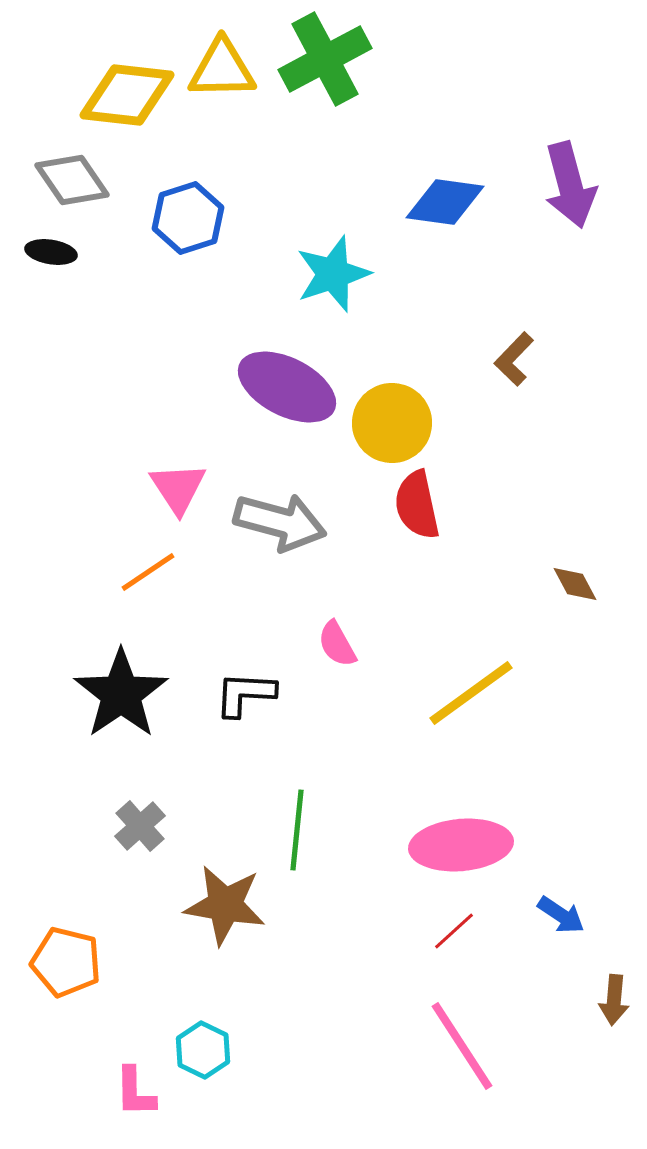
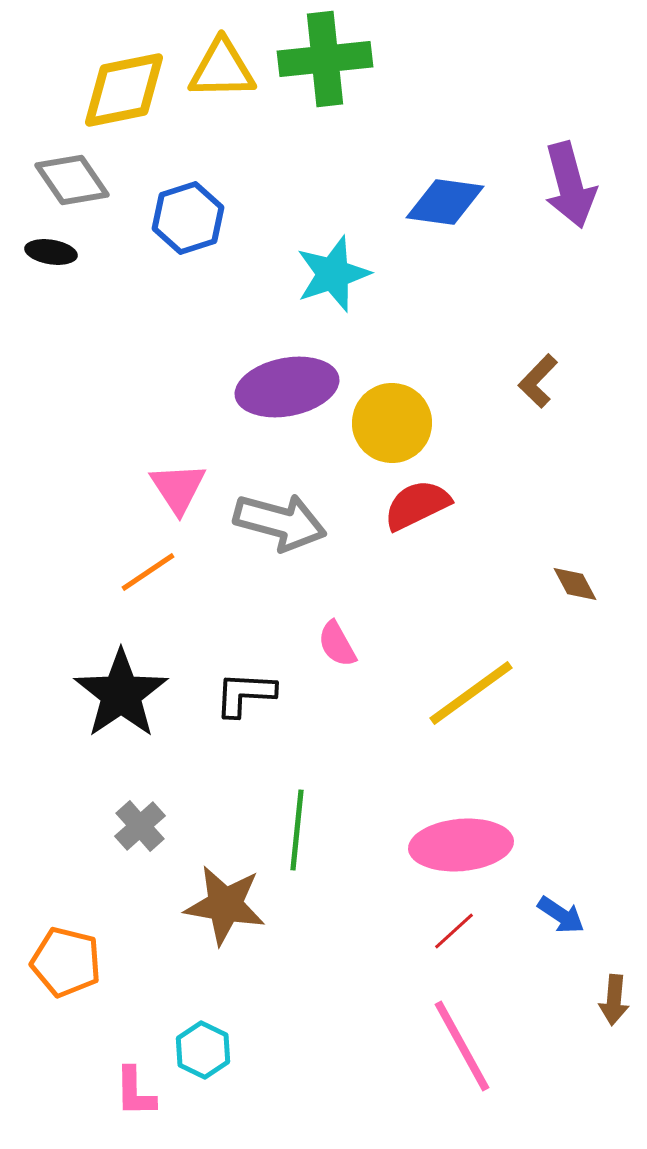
green cross: rotated 22 degrees clockwise
yellow diamond: moved 3 px left, 5 px up; rotated 18 degrees counterclockwise
brown L-shape: moved 24 px right, 22 px down
purple ellipse: rotated 38 degrees counterclockwise
red semicircle: rotated 76 degrees clockwise
pink line: rotated 4 degrees clockwise
